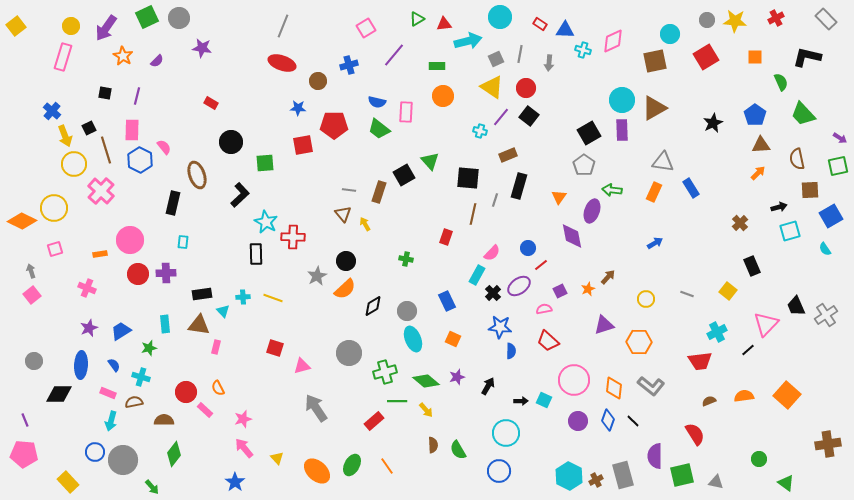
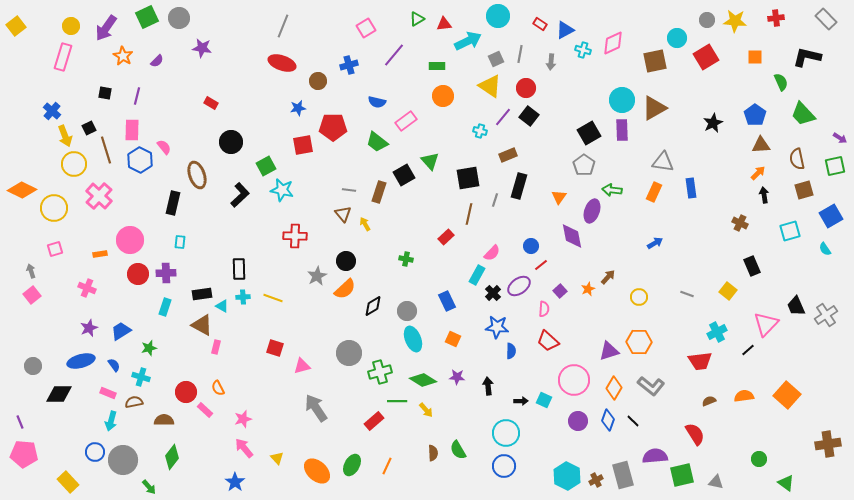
cyan circle at (500, 17): moved 2 px left, 1 px up
red cross at (776, 18): rotated 21 degrees clockwise
blue triangle at (565, 30): rotated 30 degrees counterclockwise
cyan circle at (670, 34): moved 7 px right, 4 px down
cyan arrow at (468, 41): rotated 12 degrees counterclockwise
pink diamond at (613, 41): moved 2 px down
gray arrow at (549, 63): moved 2 px right, 1 px up
yellow triangle at (492, 87): moved 2 px left, 1 px up
blue star at (298, 108): rotated 14 degrees counterclockwise
pink rectangle at (406, 112): moved 9 px down; rotated 50 degrees clockwise
purple line at (501, 117): moved 2 px right
red pentagon at (334, 125): moved 1 px left, 2 px down
green trapezoid at (379, 129): moved 2 px left, 13 px down
green square at (265, 163): moved 1 px right, 3 px down; rotated 24 degrees counterclockwise
green square at (838, 166): moved 3 px left
black square at (468, 178): rotated 15 degrees counterclockwise
blue rectangle at (691, 188): rotated 24 degrees clockwise
brown square at (810, 190): moved 6 px left; rotated 12 degrees counterclockwise
pink cross at (101, 191): moved 2 px left, 5 px down
black arrow at (779, 207): moved 15 px left, 12 px up; rotated 84 degrees counterclockwise
brown line at (473, 214): moved 4 px left
orange diamond at (22, 221): moved 31 px up
cyan star at (266, 222): moved 16 px right, 32 px up; rotated 15 degrees counterclockwise
brown cross at (740, 223): rotated 21 degrees counterclockwise
red cross at (293, 237): moved 2 px right, 1 px up
red rectangle at (446, 237): rotated 28 degrees clockwise
cyan rectangle at (183, 242): moved 3 px left
blue circle at (528, 248): moved 3 px right, 2 px up
black rectangle at (256, 254): moved 17 px left, 15 px down
purple square at (560, 291): rotated 16 degrees counterclockwise
yellow circle at (646, 299): moved 7 px left, 2 px up
pink semicircle at (544, 309): rotated 105 degrees clockwise
cyan triangle at (223, 311): moved 1 px left, 5 px up; rotated 16 degrees counterclockwise
cyan rectangle at (165, 324): moved 17 px up; rotated 24 degrees clockwise
brown triangle at (199, 325): moved 3 px right; rotated 20 degrees clockwise
purple triangle at (604, 325): moved 5 px right, 26 px down
blue star at (500, 327): moved 3 px left
gray circle at (34, 361): moved 1 px left, 5 px down
blue ellipse at (81, 365): moved 4 px up; rotated 72 degrees clockwise
green cross at (385, 372): moved 5 px left
purple star at (457, 377): rotated 21 degrees clockwise
green diamond at (426, 381): moved 3 px left, 1 px up; rotated 8 degrees counterclockwise
black arrow at (488, 386): rotated 36 degrees counterclockwise
orange diamond at (614, 388): rotated 25 degrees clockwise
purple line at (25, 420): moved 5 px left, 2 px down
brown semicircle at (433, 445): moved 8 px down
green diamond at (174, 454): moved 2 px left, 3 px down
purple semicircle at (655, 456): rotated 85 degrees clockwise
orange line at (387, 466): rotated 60 degrees clockwise
blue circle at (499, 471): moved 5 px right, 5 px up
cyan hexagon at (569, 476): moved 2 px left
green arrow at (152, 487): moved 3 px left
